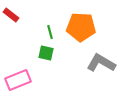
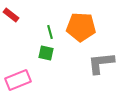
gray L-shape: rotated 36 degrees counterclockwise
